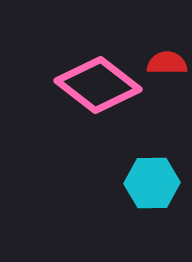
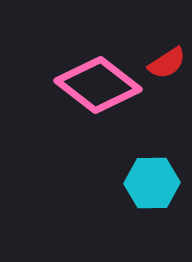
red semicircle: rotated 147 degrees clockwise
